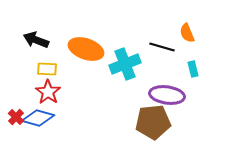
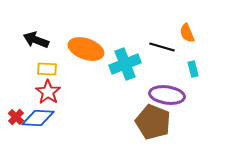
blue diamond: rotated 12 degrees counterclockwise
brown pentagon: rotated 28 degrees clockwise
